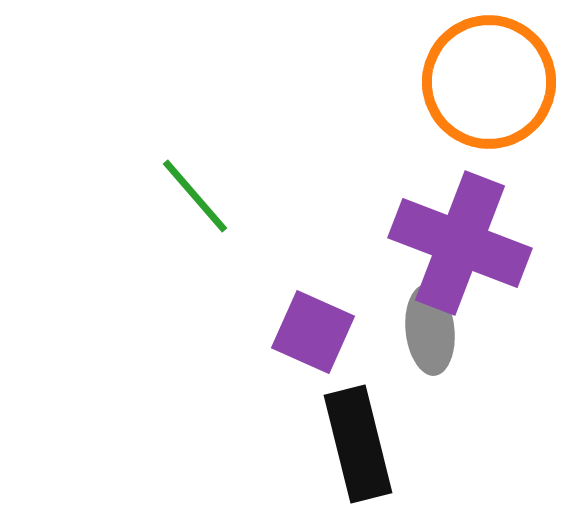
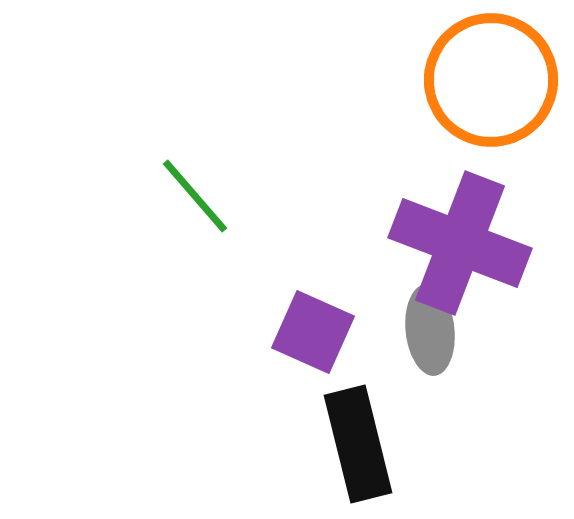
orange circle: moved 2 px right, 2 px up
